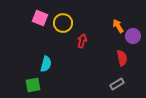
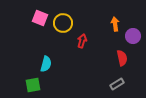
orange arrow: moved 3 px left, 2 px up; rotated 24 degrees clockwise
